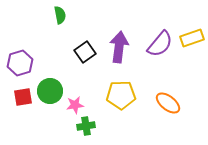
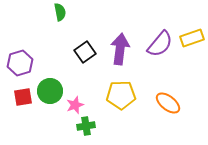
green semicircle: moved 3 px up
purple arrow: moved 1 px right, 2 px down
pink star: rotated 12 degrees counterclockwise
